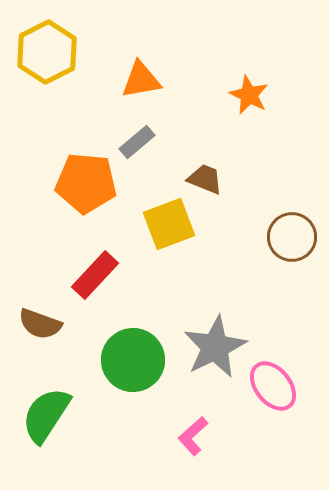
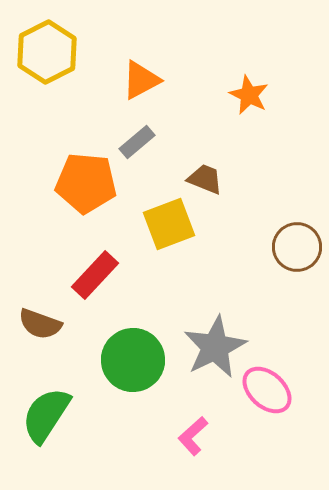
orange triangle: rotated 18 degrees counterclockwise
brown circle: moved 5 px right, 10 px down
pink ellipse: moved 6 px left, 4 px down; rotated 9 degrees counterclockwise
